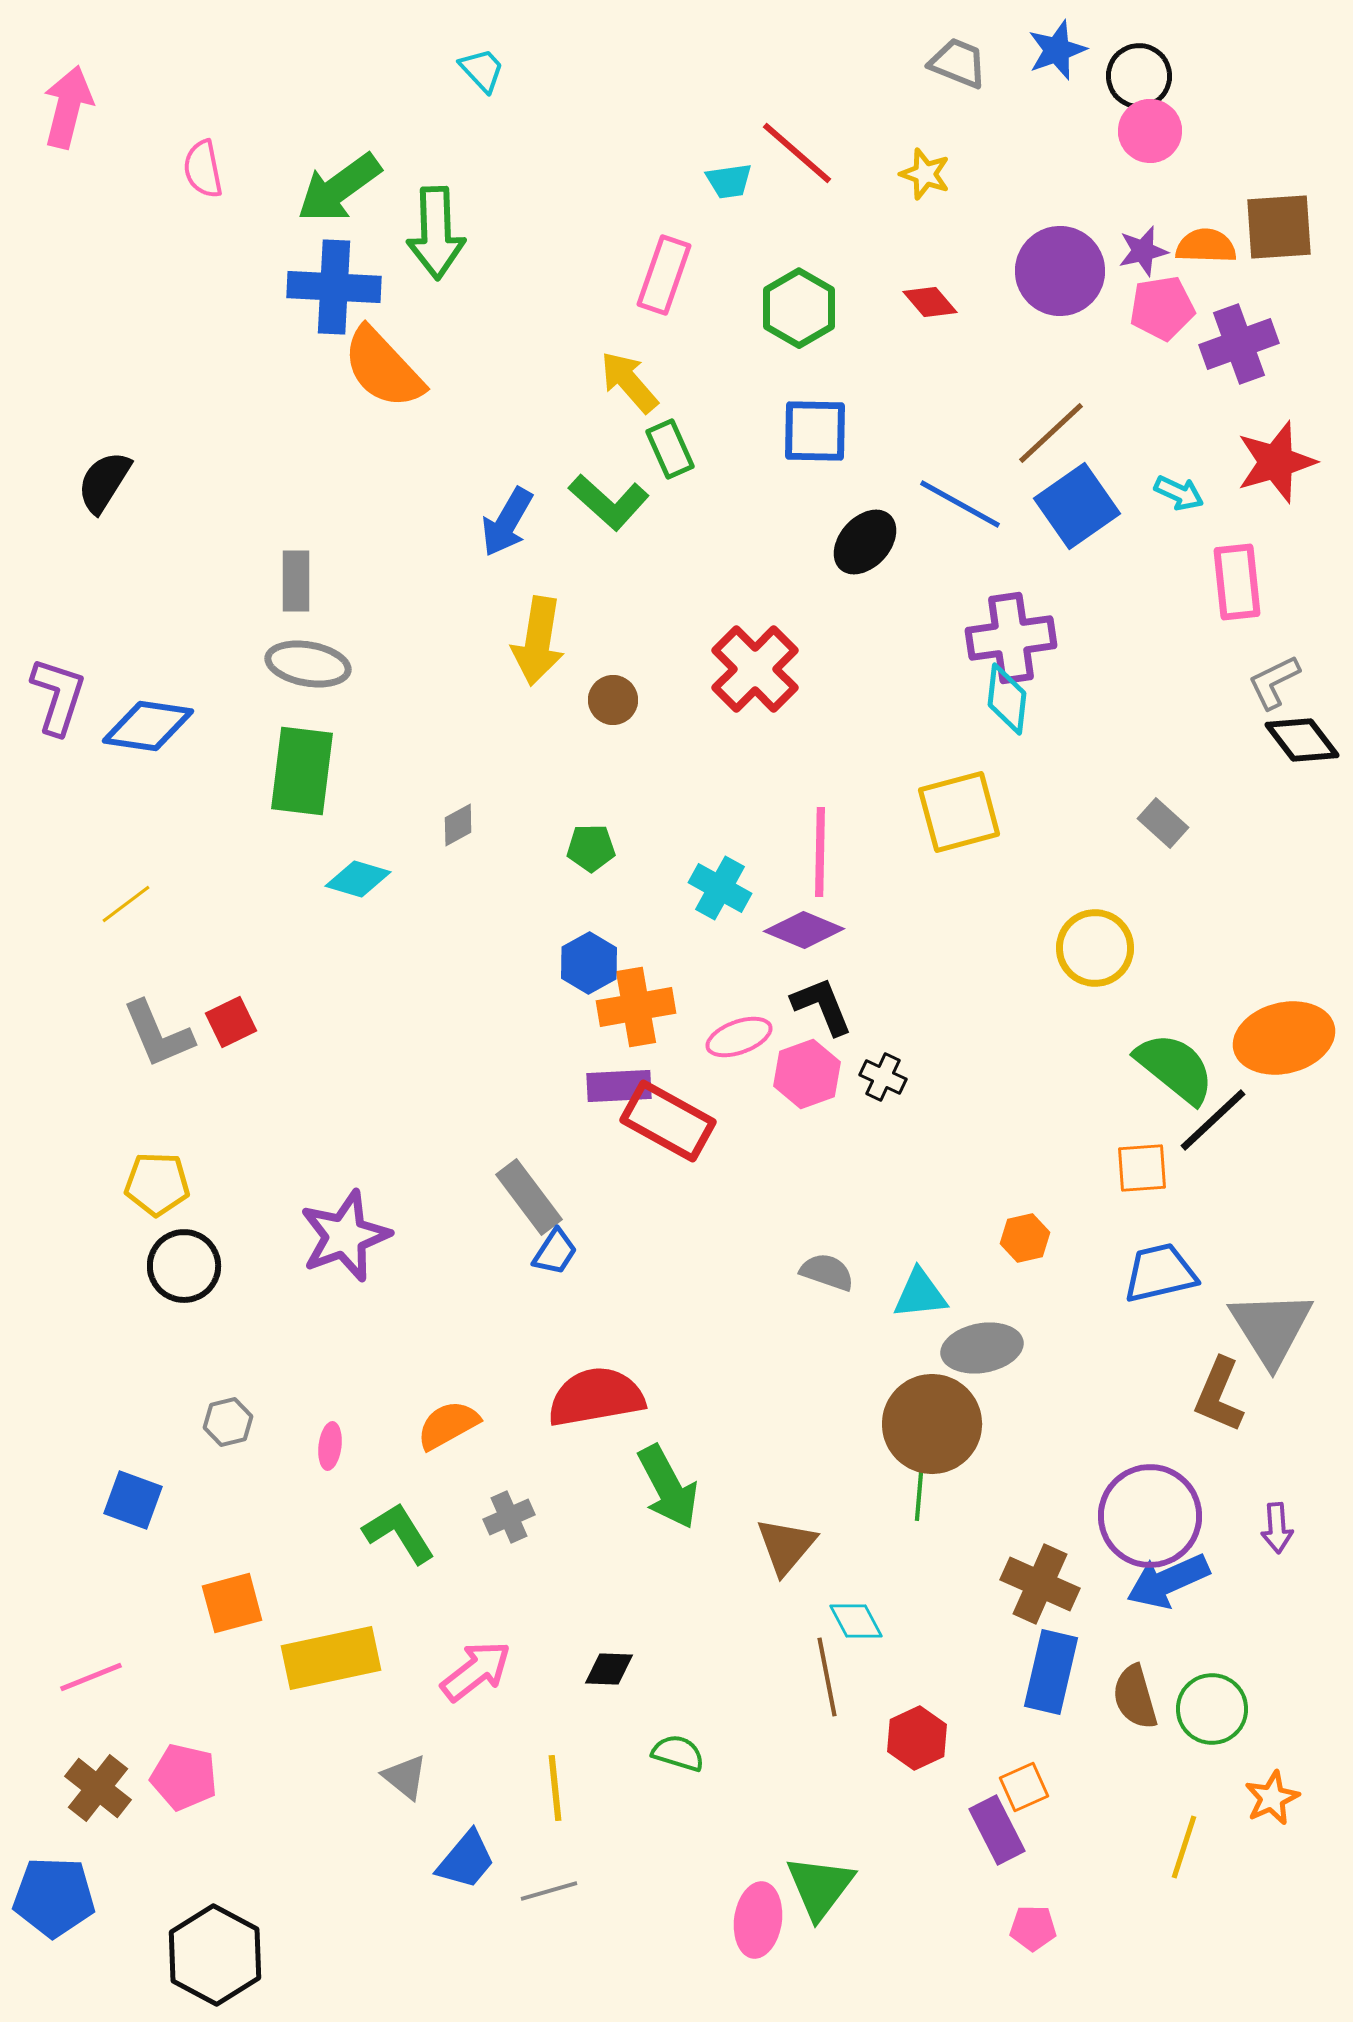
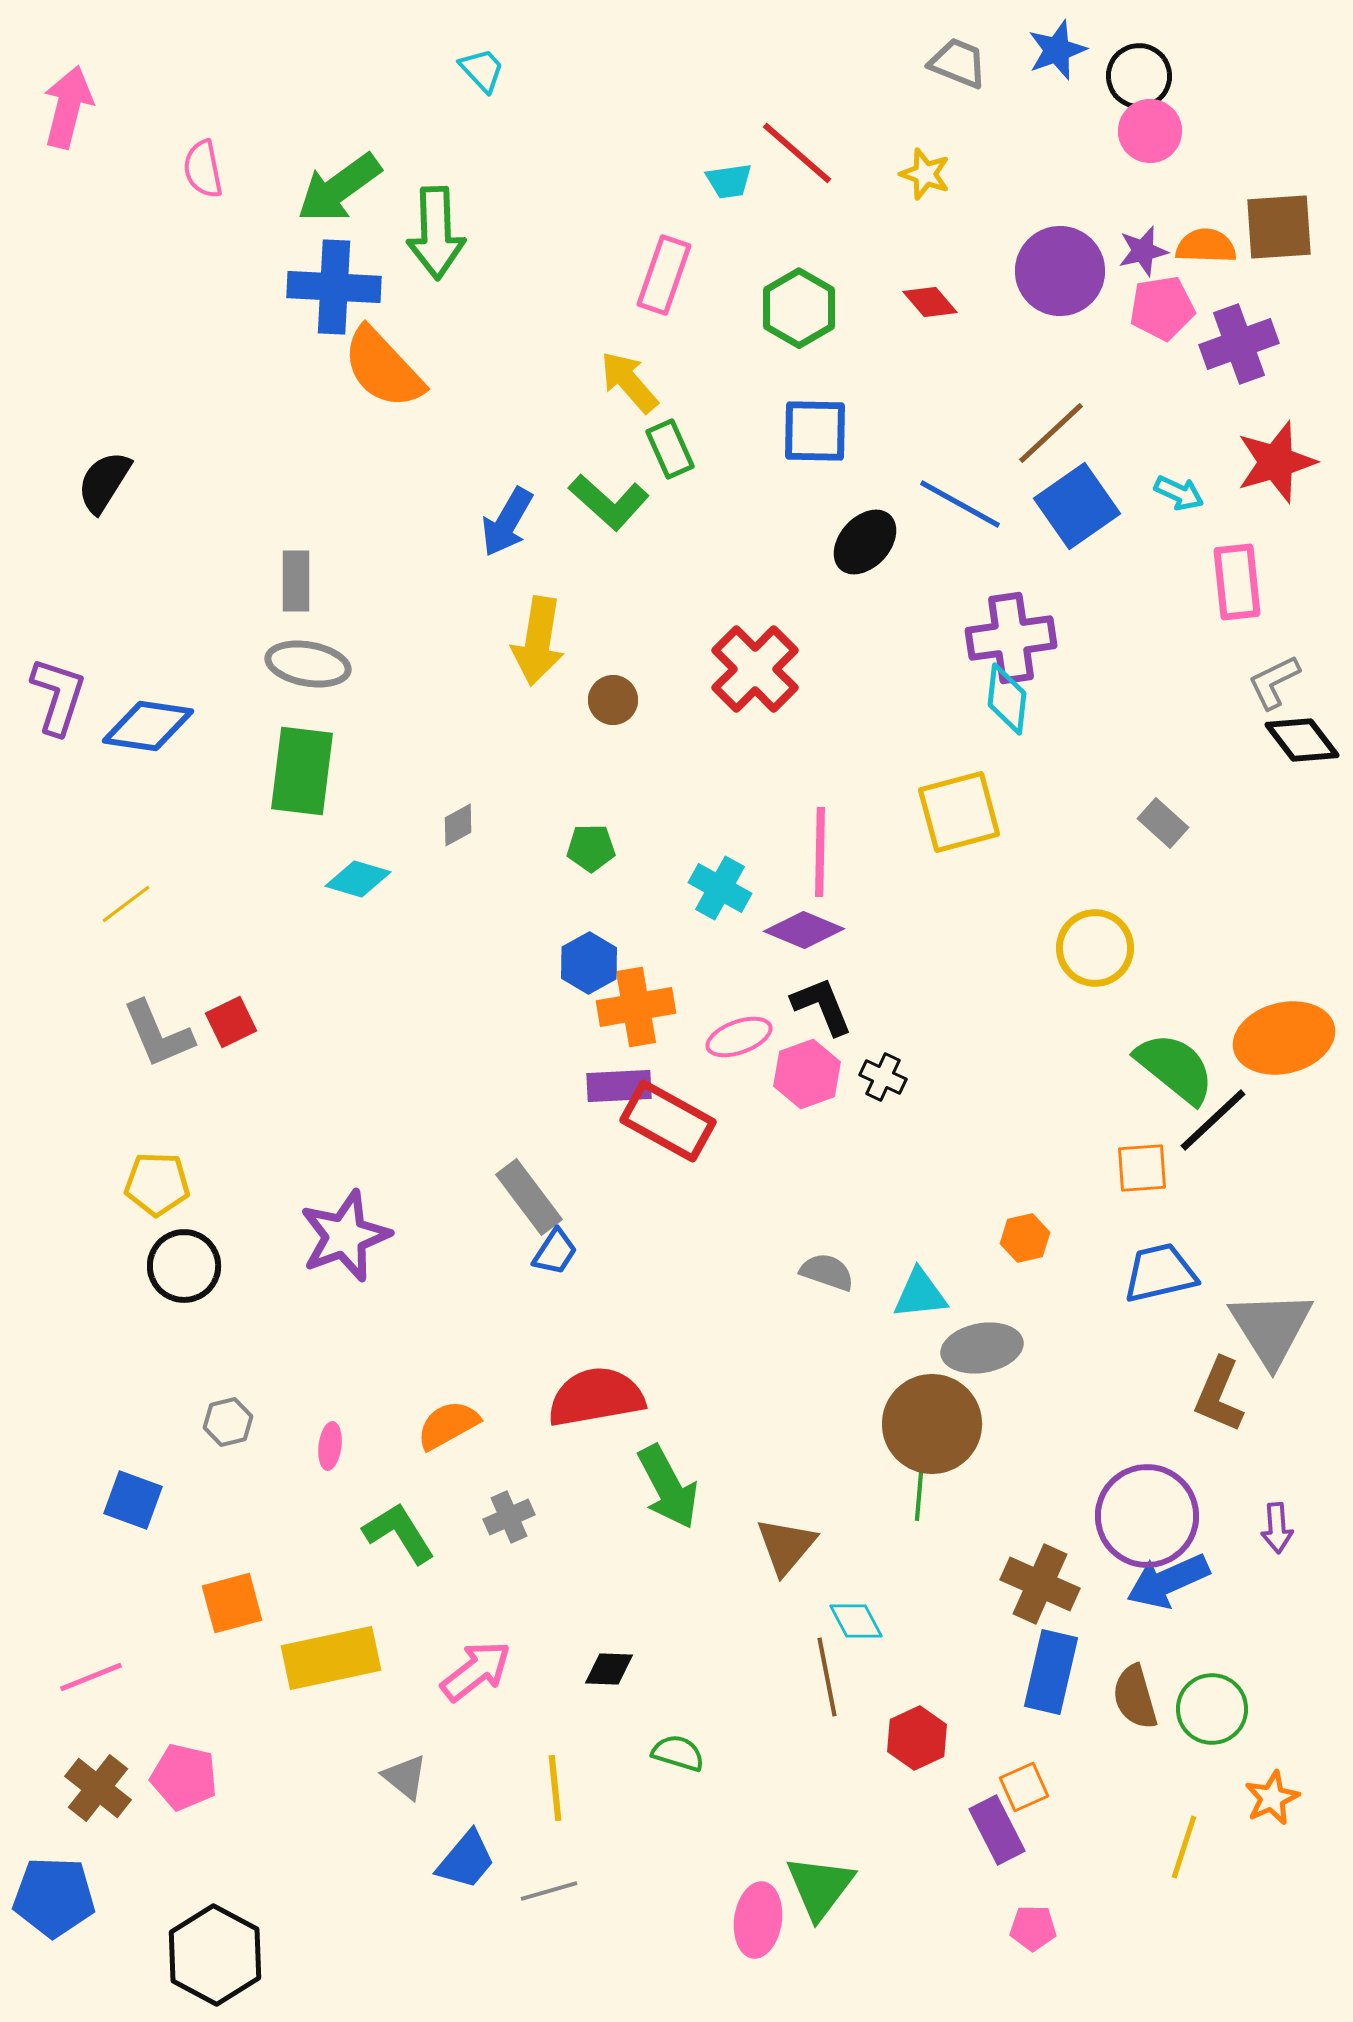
purple circle at (1150, 1516): moved 3 px left
